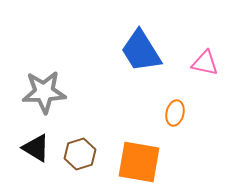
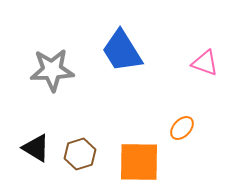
blue trapezoid: moved 19 px left
pink triangle: rotated 8 degrees clockwise
gray star: moved 8 px right, 22 px up
orange ellipse: moved 7 px right, 15 px down; rotated 30 degrees clockwise
orange square: rotated 9 degrees counterclockwise
